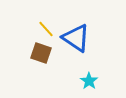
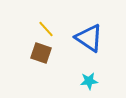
blue triangle: moved 13 px right
cyan star: rotated 30 degrees clockwise
